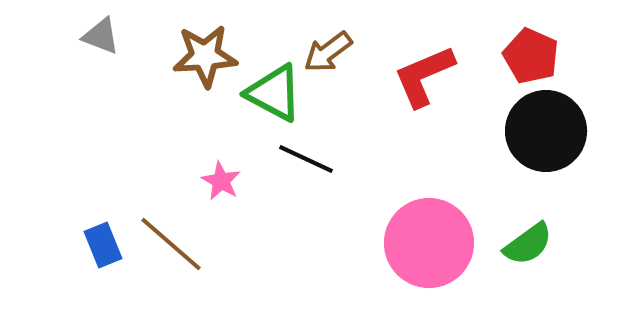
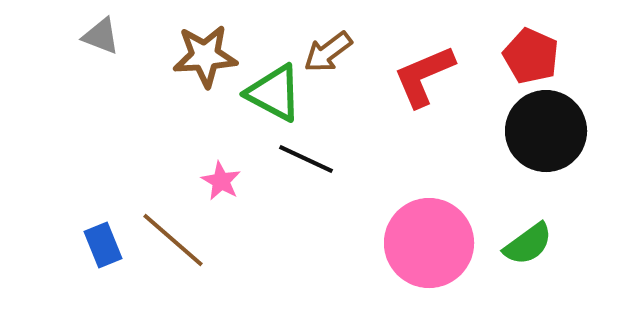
brown line: moved 2 px right, 4 px up
